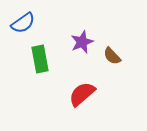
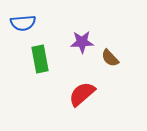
blue semicircle: rotated 30 degrees clockwise
purple star: rotated 20 degrees clockwise
brown semicircle: moved 2 px left, 2 px down
